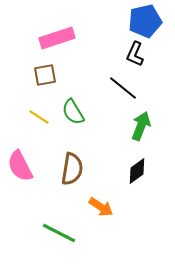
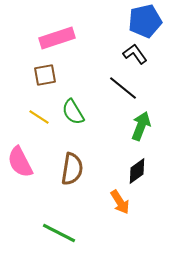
black L-shape: rotated 120 degrees clockwise
pink semicircle: moved 4 px up
orange arrow: moved 19 px right, 5 px up; rotated 25 degrees clockwise
